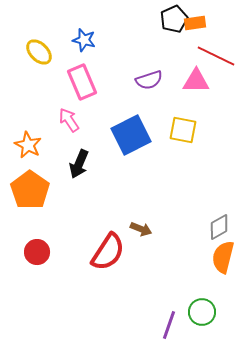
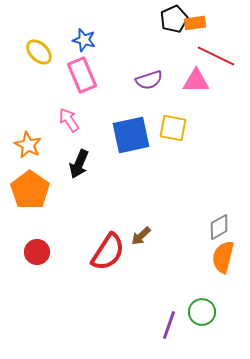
pink rectangle: moved 7 px up
yellow square: moved 10 px left, 2 px up
blue square: rotated 15 degrees clockwise
brown arrow: moved 7 px down; rotated 115 degrees clockwise
